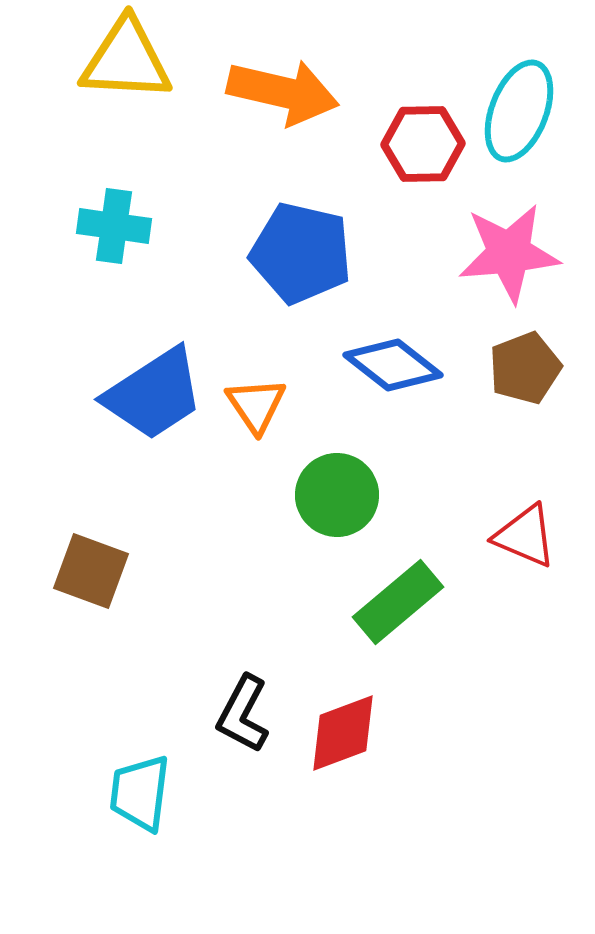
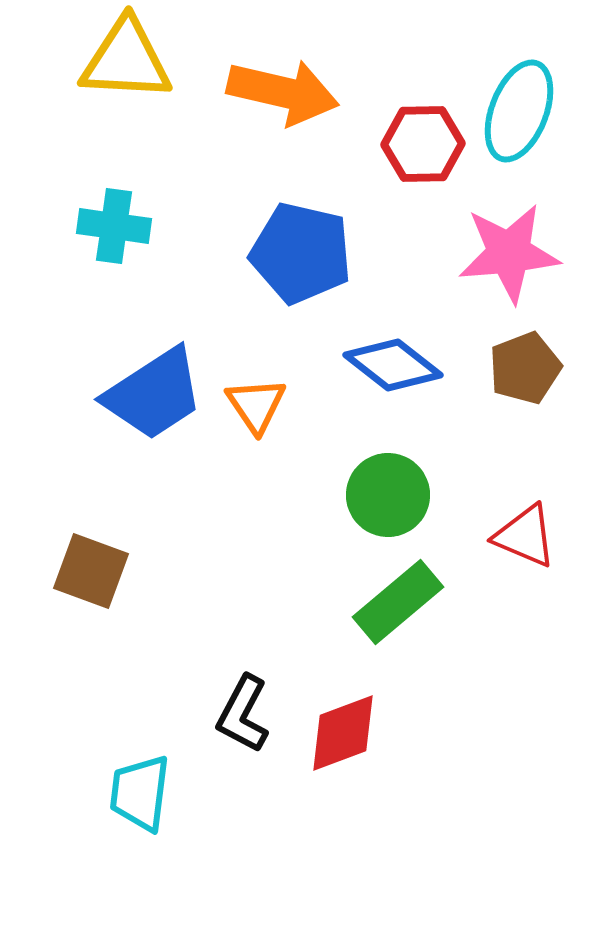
green circle: moved 51 px right
